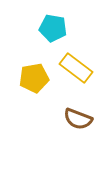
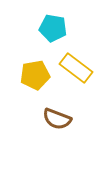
yellow pentagon: moved 1 px right, 3 px up
brown semicircle: moved 21 px left
